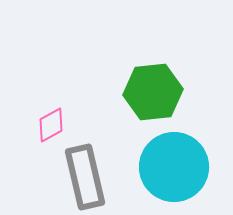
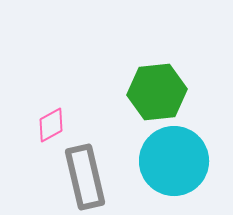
green hexagon: moved 4 px right
cyan circle: moved 6 px up
